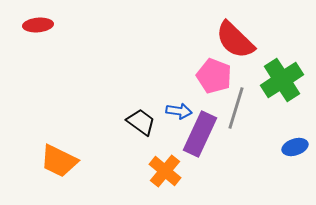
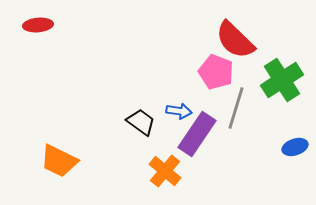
pink pentagon: moved 2 px right, 4 px up
purple rectangle: moved 3 px left; rotated 9 degrees clockwise
